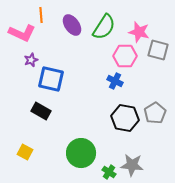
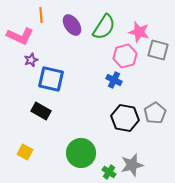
pink L-shape: moved 2 px left, 3 px down
pink hexagon: rotated 15 degrees counterclockwise
blue cross: moved 1 px left, 1 px up
gray star: rotated 20 degrees counterclockwise
